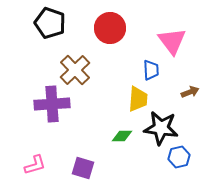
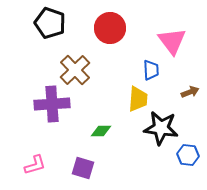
green diamond: moved 21 px left, 5 px up
blue hexagon: moved 9 px right, 2 px up; rotated 20 degrees clockwise
